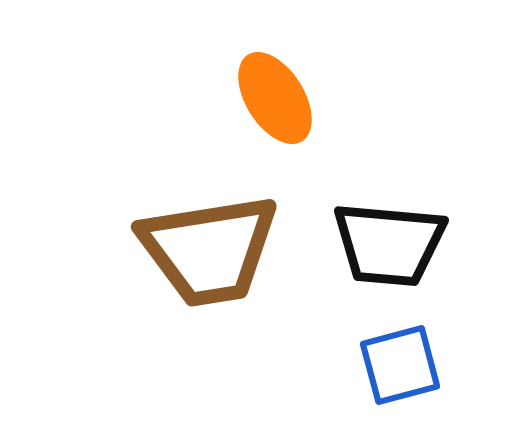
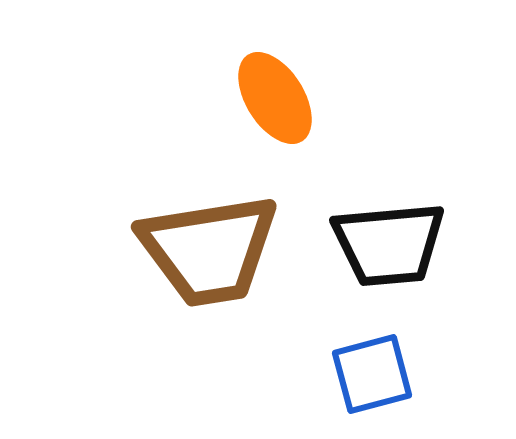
black trapezoid: rotated 10 degrees counterclockwise
blue square: moved 28 px left, 9 px down
